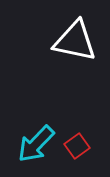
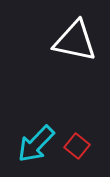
red square: rotated 15 degrees counterclockwise
